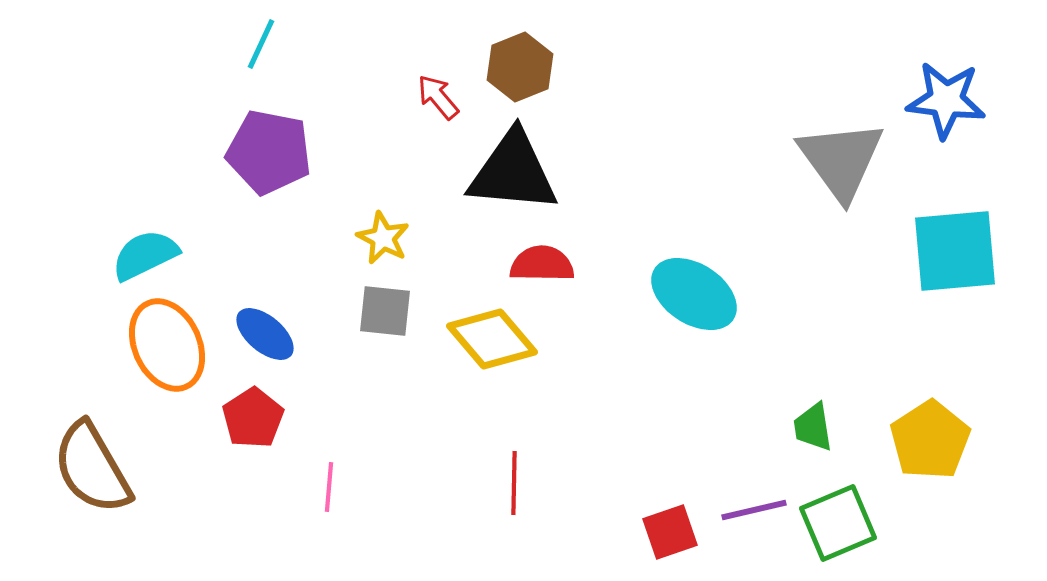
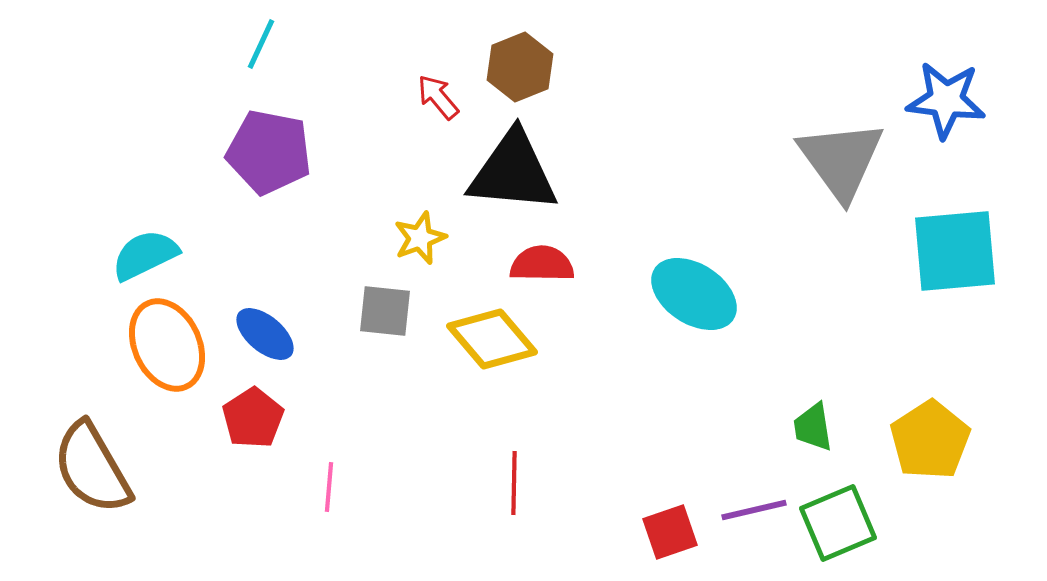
yellow star: moved 37 px right; rotated 24 degrees clockwise
